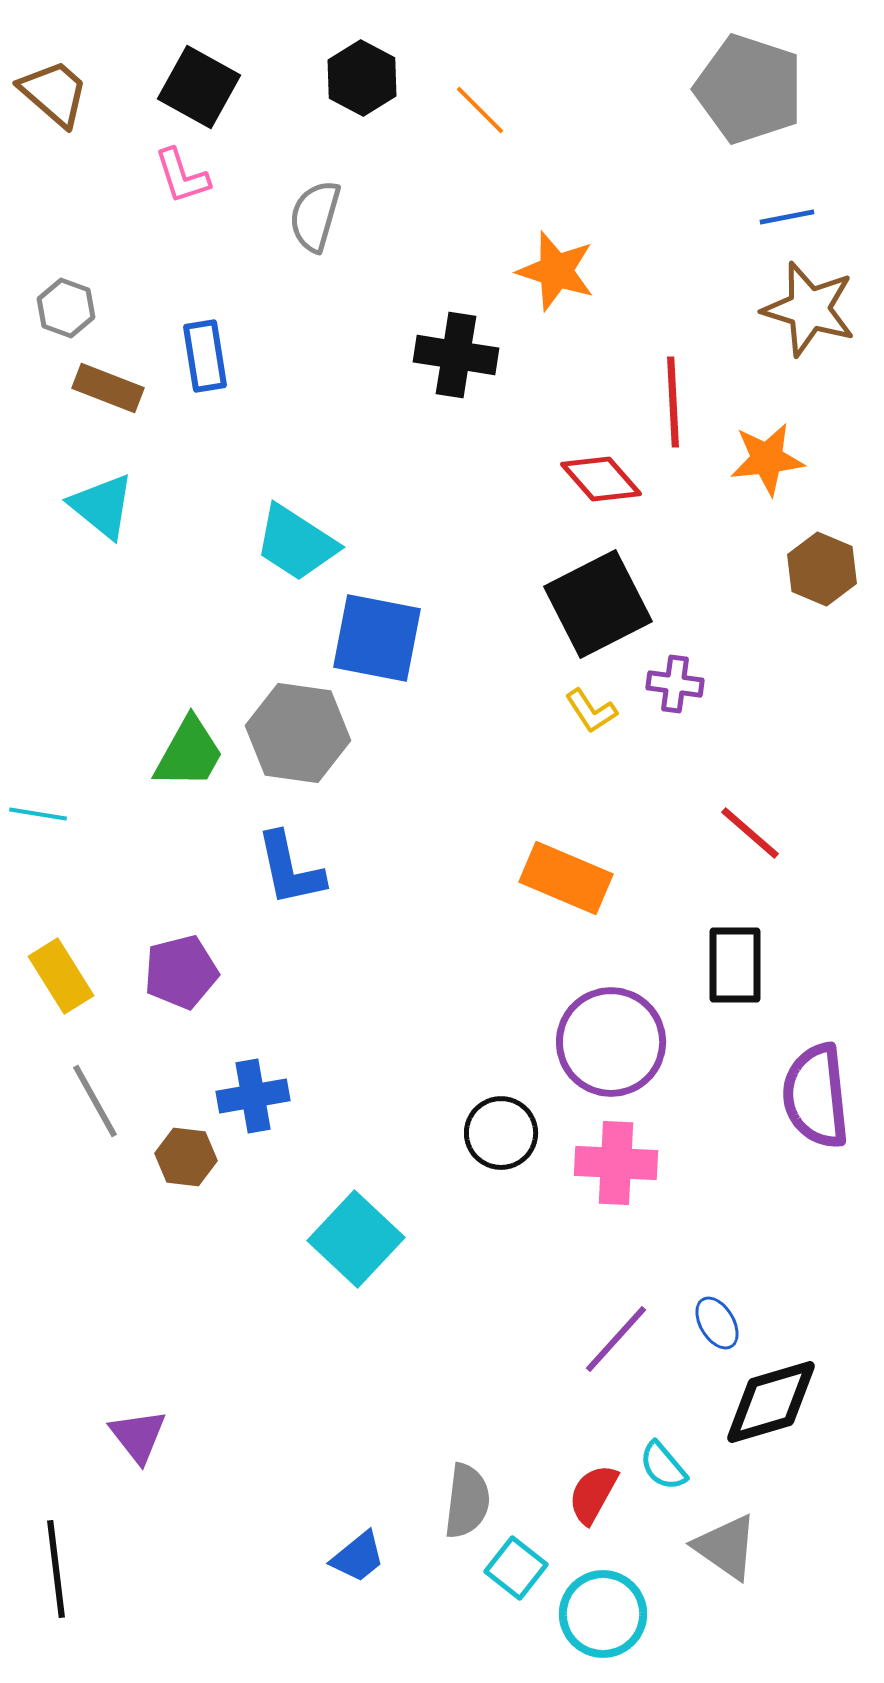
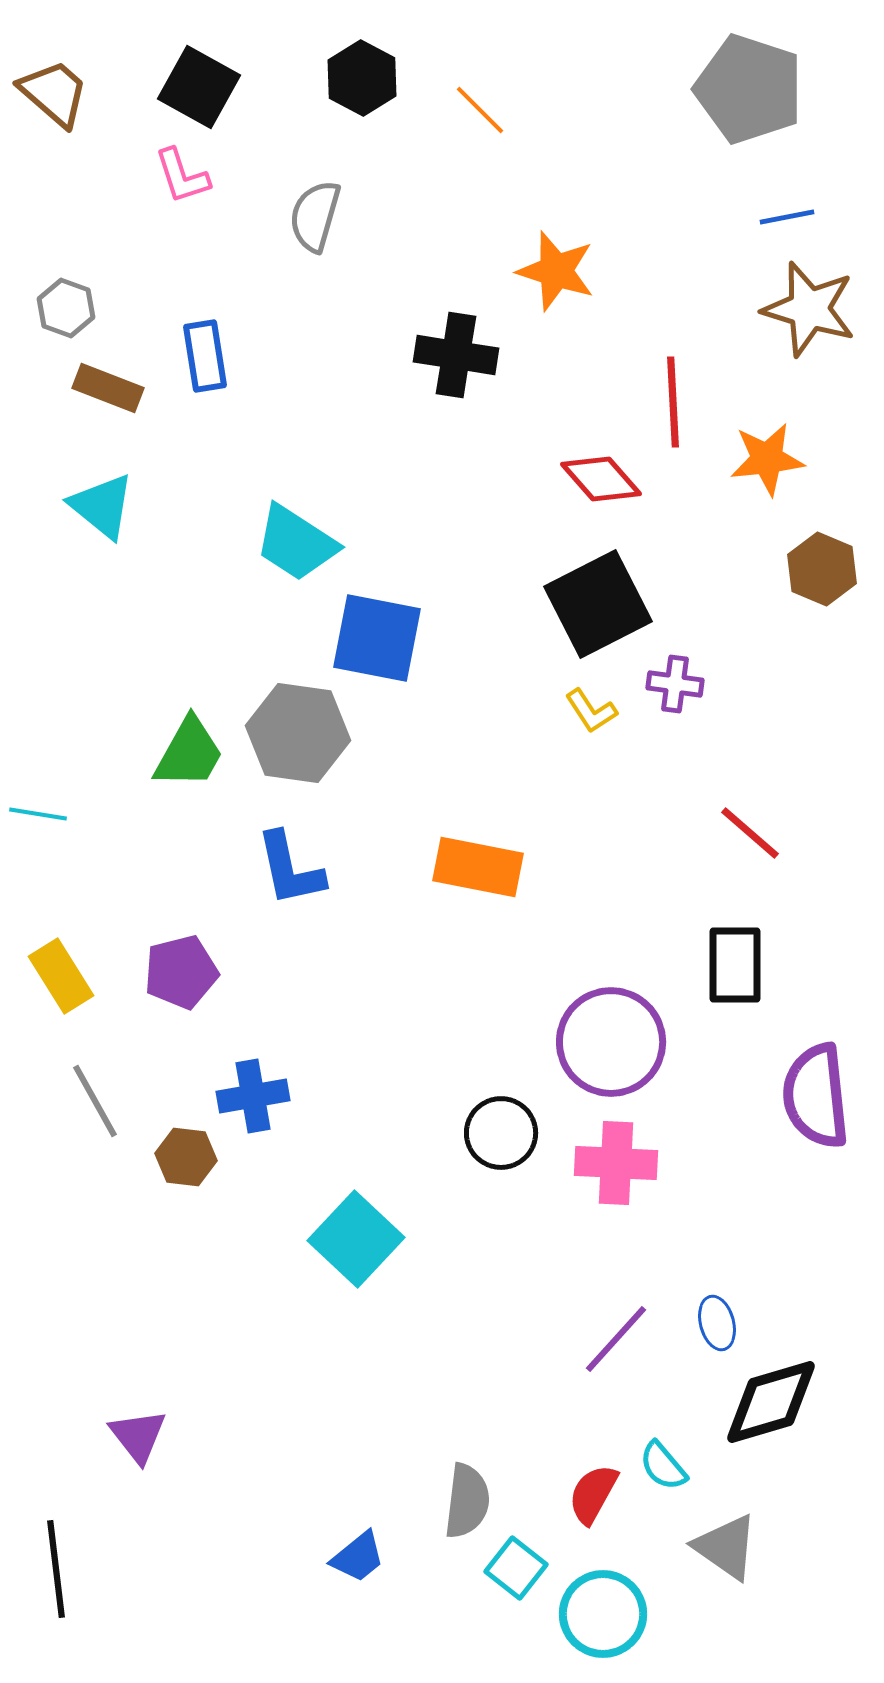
orange rectangle at (566, 878): moved 88 px left, 11 px up; rotated 12 degrees counterclockwise
blue ellipse at (717, 1323): rotated 16 degrees clockwise
